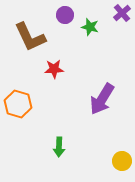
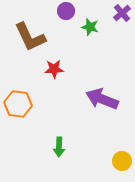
purple circle: moved 1 px right, 4 px up
purple arrow: rotated 80 degrees clockwise
orange hexagon: rotated 8 degrees counterclockwise
